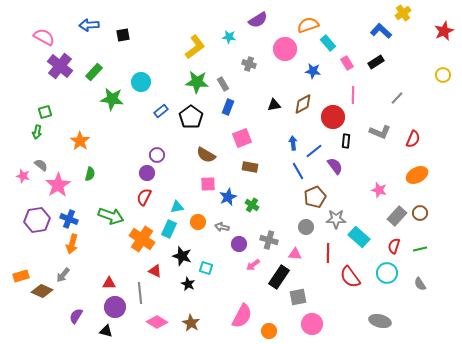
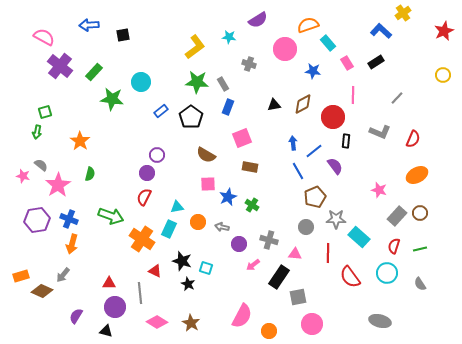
black star at (182, 256): moved 5 px down
